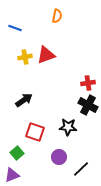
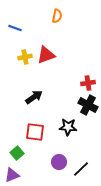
black arrow: moved 10 px right, 3 px up
red square: rotated 12 degrees counterclockwise
purple circle: moved 5 px down
